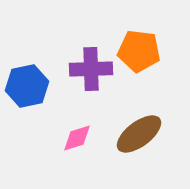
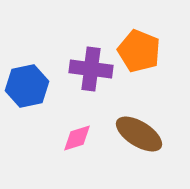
orange pentagon: rotated 15 degrees clockwise
purple cross: rotated 9 degrees clockwise
brown ellipse: rotated 69 degrees clockwise
